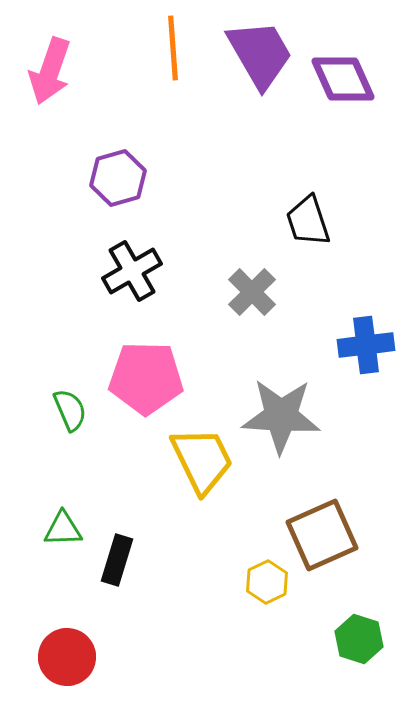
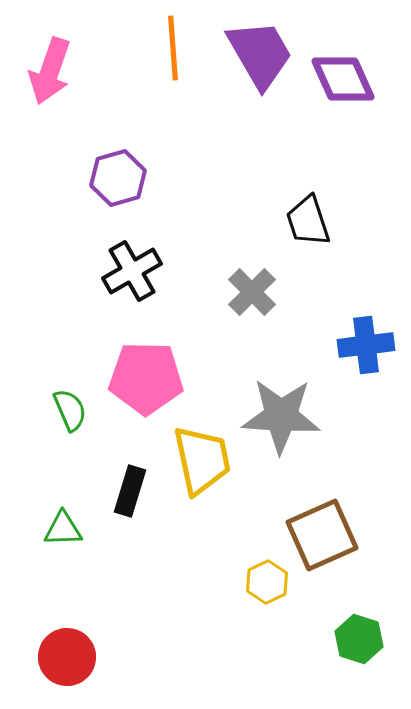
yellow trapezoid: rotated 14 degrees clockwise
black rectangle: moved 13 px right, 69 px up
